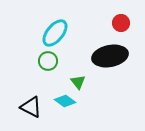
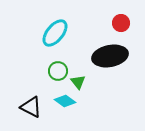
green circle: moved 10 px right, 10 px down
